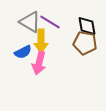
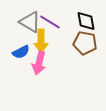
black diamond: moved 1 px left, 5 px up
blue semicircle: moved 2 px left
